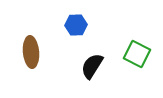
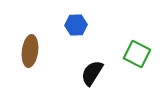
brown ellipse: moved 1 px left, 1 px up; rotated 12 degrees clockwise
black semicircle: moved 7 px down
